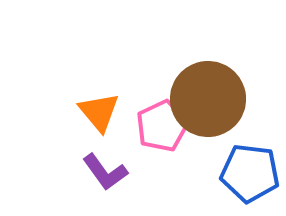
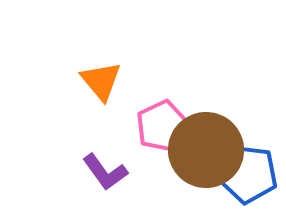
brown circle: moved 2 px left, 51 px down
orange triangle: moved 2 px right, 31 px up
blue pentagon: moved 2 px left, 1 px down
